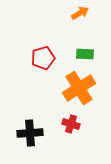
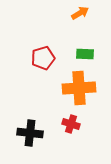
orange cross: rotated 28 degrees clockwise
black cross: rotated 10 degrees clockwise
